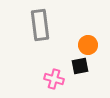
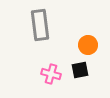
black square: moved 4 px down
pink cross: moved 3 px left, 5 px up
